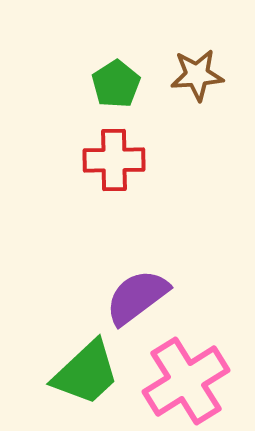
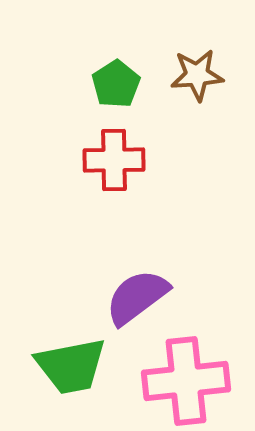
green trapezoid: moved 15 px left, 7 px up; rotated 32 degrees clockwise
pink cross: rotated 26 degrees clockwise
